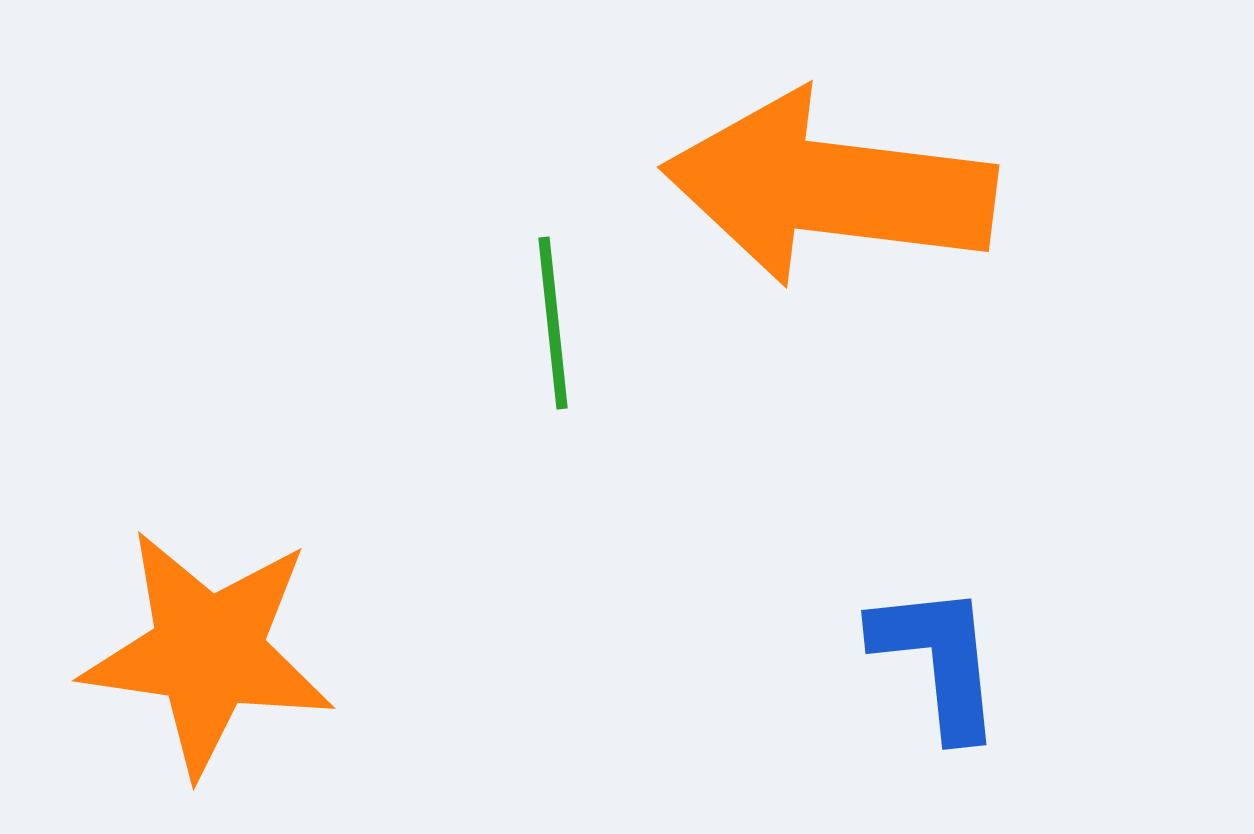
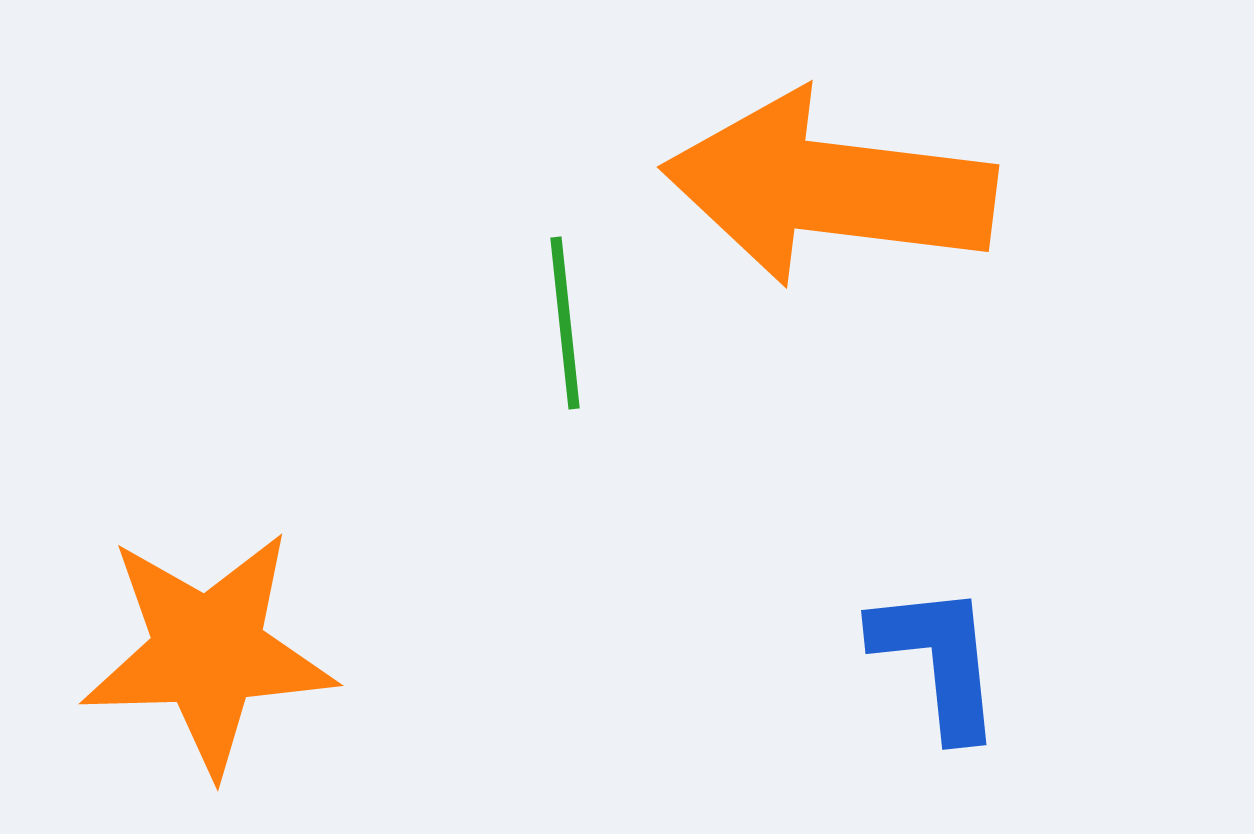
green line: moved 12 px right
orange star: rotated 10 degrees counterclockwise
